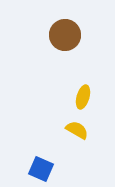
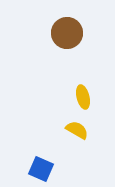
brown circle: moved 2 px right, 2 px up
yellow ellipse: rotated 30 degrees counterclockwise
